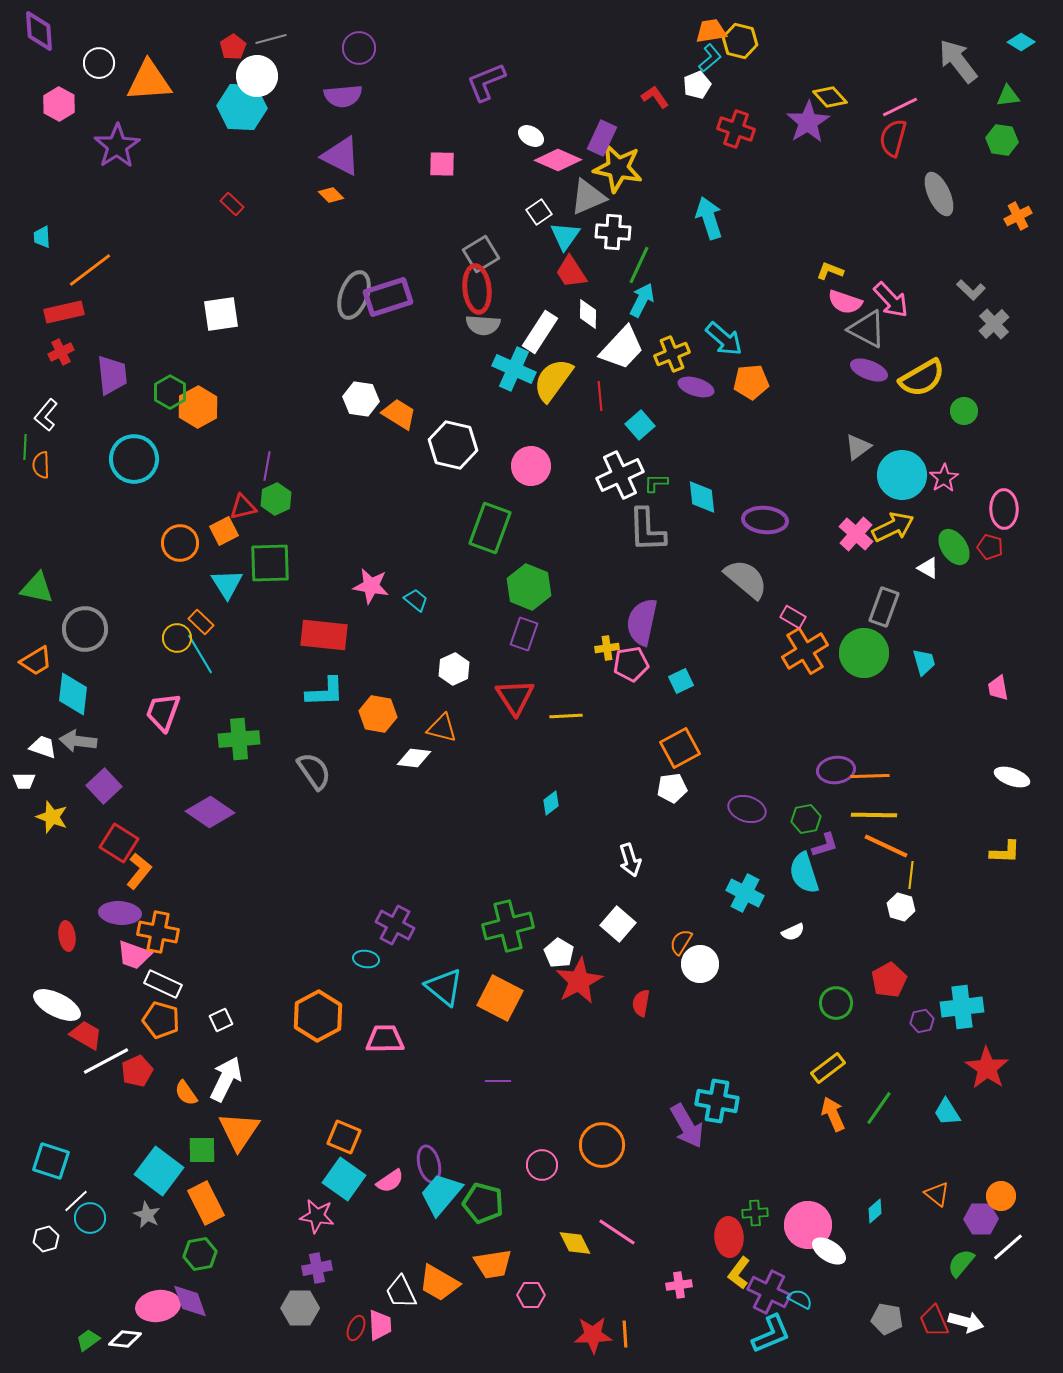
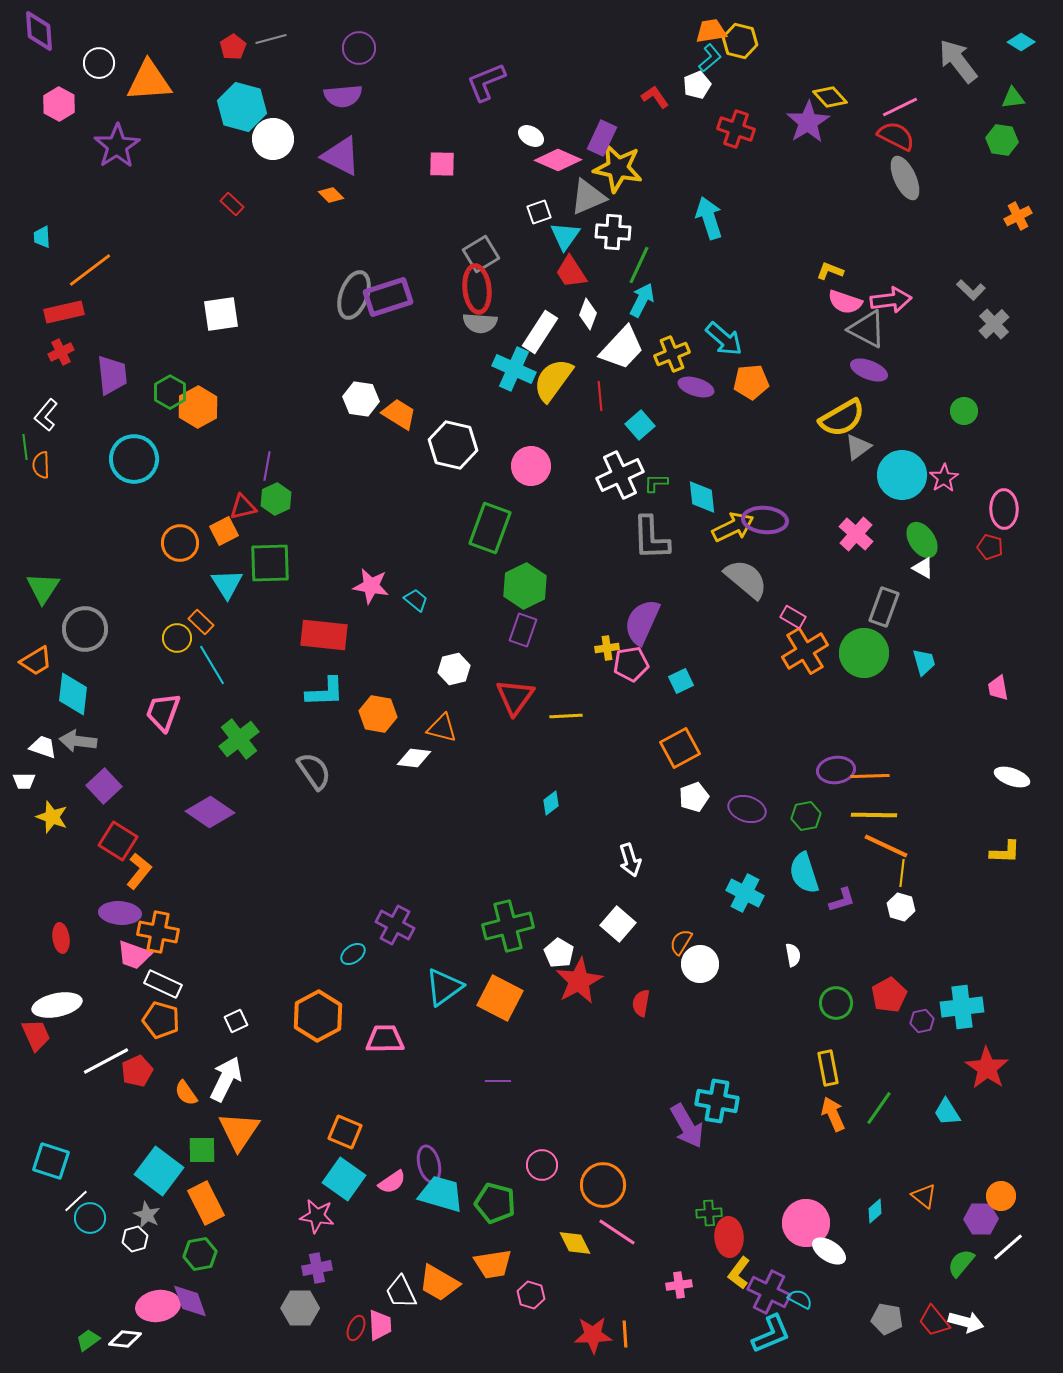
white circle at (257, 76): moved 16 px right, 63 px down
green triangle at (1008, 96): moved 5 px right, 2 px down
cyan hexagon at (242, 107): rotated 12 degrees clockwise
red semicircle at (893, 138): moved 3 px right, 2 px up; rotated 102 degrees clockwise
gray ellipse at (939, 194): moved 34 px left, 16 px up
white square at (539, 212): rotated 15 degrees clockwise
pink arrow at (891, 300): rotated 54 degrees counterclockwise
white diamond at (588, 314): rotated 20 degrees clockwise
gray semicircle at (483, 325): moved 3 px left, 2 px up
yellow semicircle at (922, 378): moved 80 px left, 40 px down
green line at (25, 447): rotated 10 degrees counterclockwise
yellow arrow at (893, 527): moved 160 px left
gray L-shape at (647, 530): moved 4 px right, 8 px down
green ellipse at (954, 547): moved 32 px left, 7 px up
white triangle at (928, 568): moved 5 px left
green hexagon at (529, 587): moved 4 px left, 1 px up; rotated 12 degrees clockwise
green triangle at (37, 588): moved 6 px right; rotated 51 degrees clockwise
purple semicircle at (642, 622): rotated 12 degrees clockwise
purple rectangle at (524, 634): moved 1 px left, 4 px up
cyan line at (200, 654): moved 12 px right, 11 px down
white hexagon at (454, 669): rotated 12 degrees clockwise
red triangle at (515, 697): rotated 9 degrees clockwise
green cross at (239, 739): rotated 33 degrees counterclockwise
white pentagon at (672, 788): moved 22 px right, 9 px down; rotated 12 degrees counterclockwise
green hexagon at (806, 819): moved 3 px up
red square at (119, 843): moved 1 px left, 2 px up
purple L-shape at (825, 845): moved 17 px right, 55 px down
yellow line at (911, 875): moved 9 px left, 2 px up
white semicircle at (793, 932): moved 23 px down; rotated 75 degrees counterclockwise
red ellipse at (67, 936): moved 6 px left, 2 px down
cyan ellipse at (366, 959): moved 13 px left, 5 px up; rotated 45 degrees counterclockwise
red pentagon at (889, 980): moved 15 px down
cyan triangle at (444, 987): rotated 45 degrees clockwise
white ellipse at (57, 1005): rotated 39 degrees counterclockwise
white square at (221, 1020): moved 15 px right, 1 px down
red trapezoid at (86, 1035): moved 50 px left; rotated 36 degrees clockwise
yellow rectangle at (828, 1068): rotated 64 degrees counterclockwise
orange square at (344, 1137): moved 1 px right, 5 px up
orange circle at (602, 1145): moved 1 px right, 40 px down
pink semicircle at (390, 1181): moved 2 px right, 1 px down
cyan trapezoid at (441, 1194): rotated 66 degrees clockwise
orange triangle at (937, 1194): moved 13 px left, 2 px down
green pentagon at (483, 1203): moved 12 px right
green cross at (755, 1213): moved 46 px left
pink circle at (808, 1225): moved 2 px left, 2 px up
white hexagon at (46, 1239): moved 89 px right
pink hexagon at (531, 1295): rotated 16 degrees clockwise
red trapezoid at (934, 1321): rotated 16 degrees counterclockwise
